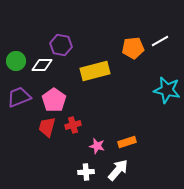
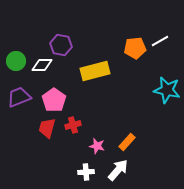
orange pentagon: moved 2 px right
red trapezoid: moved 1 px down
orange rectangle: rotated 30 degrees counterclockwise
